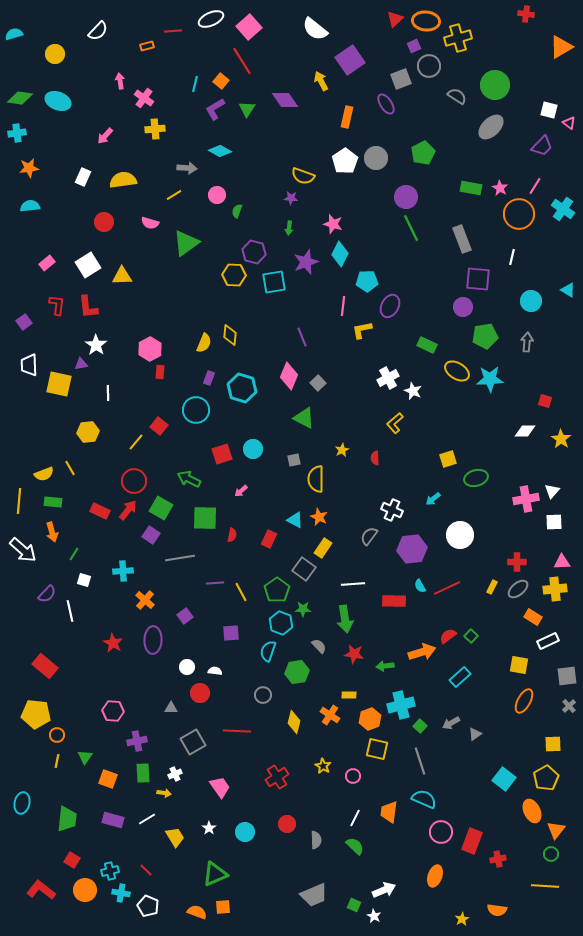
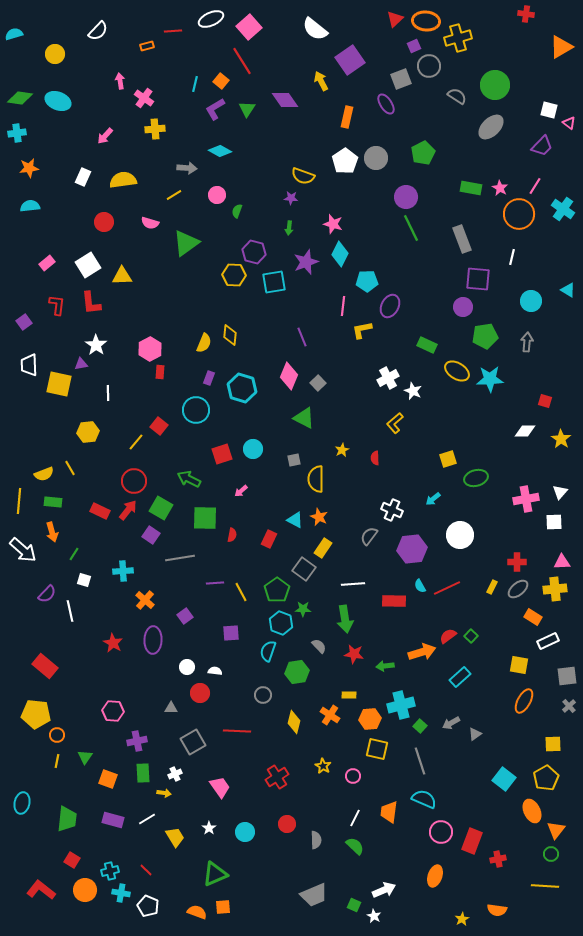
red L-shape at (88, 307): moved 3 px right, 4 px up
white triangle at (552, 491): moved 8 px right, 1 px down
orange hexagon at (370, 719): rotated 15 degrees clockwise
